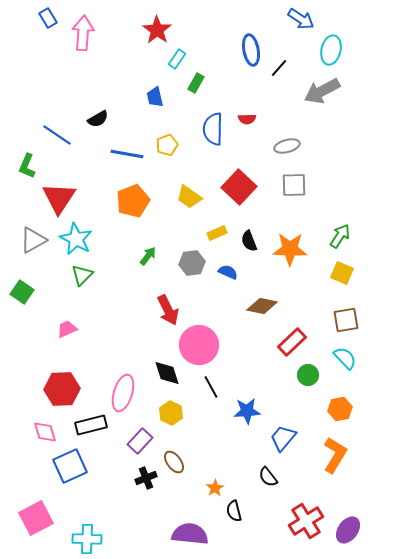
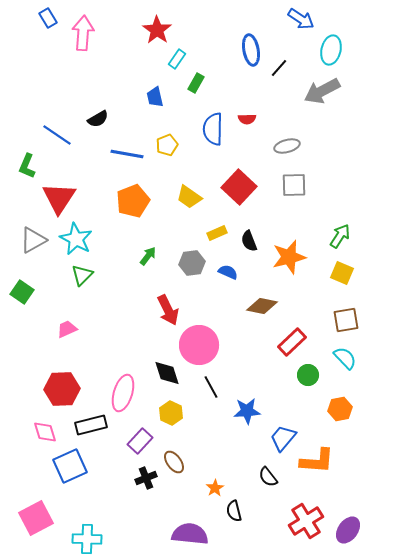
orange star at (290, 249): moved 1 px left, 8 px down; rotated 16 degrees counterclockwise
orange L-shape at (335, 455): moved 18 px left, 6 px down; rotated 63 degrees clockwise
